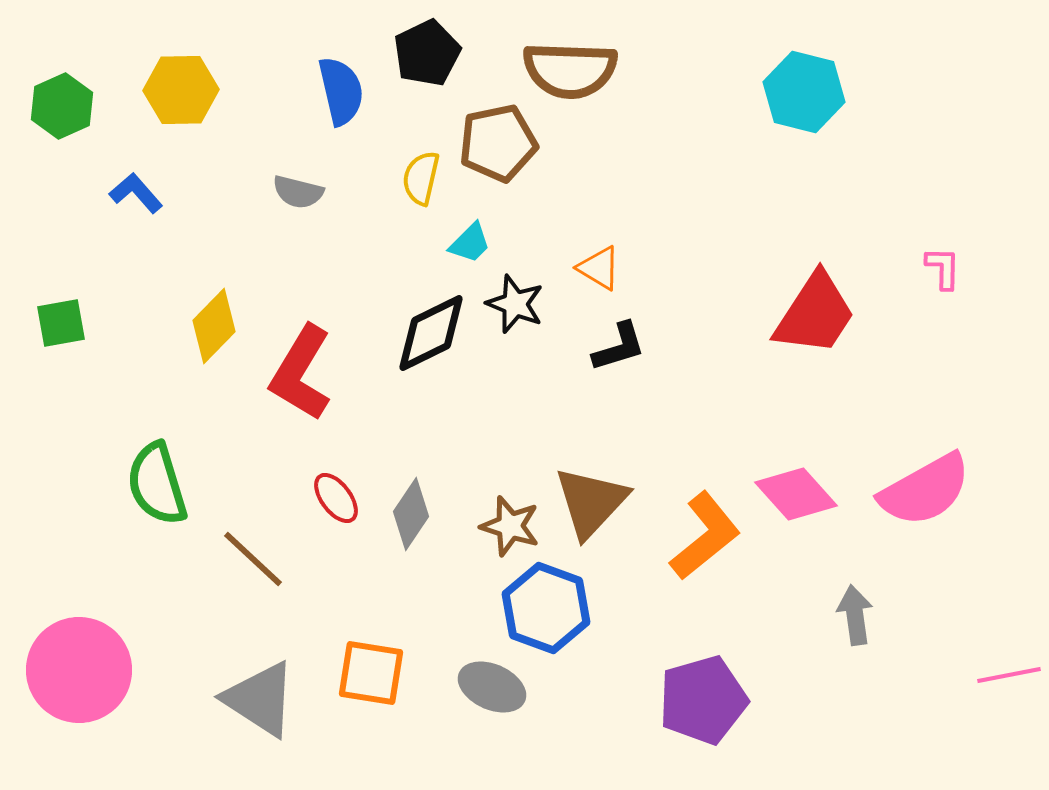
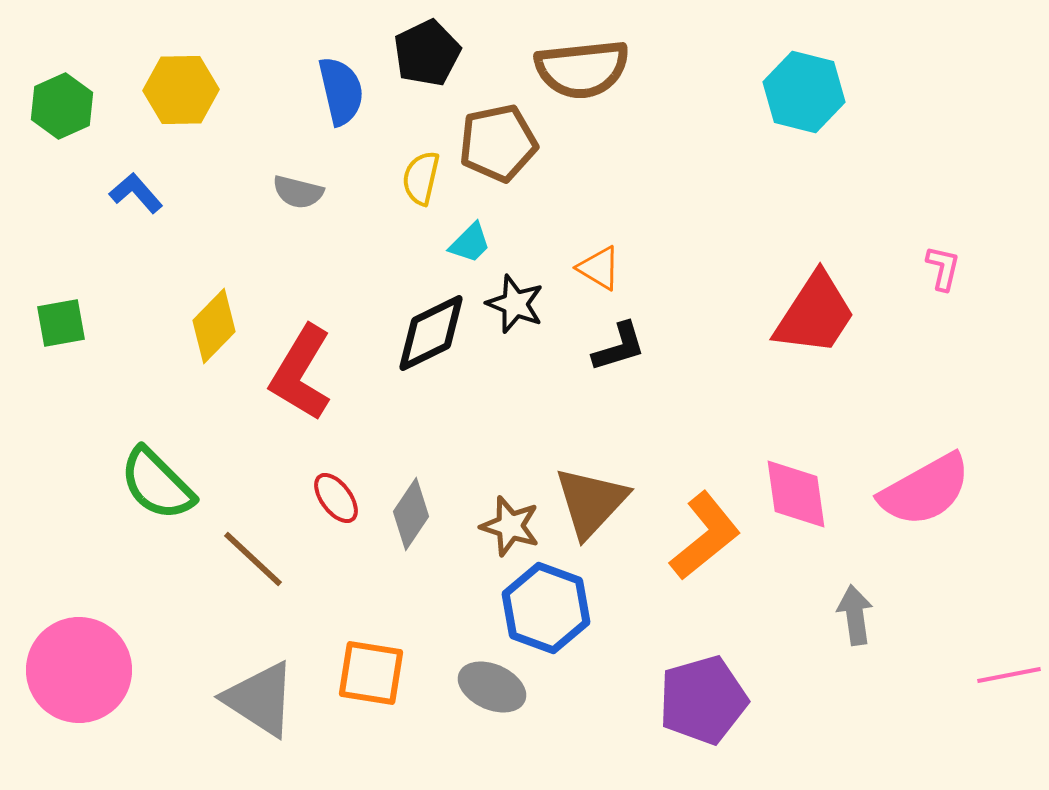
brown semicircle: moved 12 px right, 1 px up; rotated 8 degrees counterclockwise
pink L-shape: rotated 12 degrees clockwise
green semicircle: rotated 28 degrees counterclockwise
pink diamond: rotated 34 degrees clockwise
